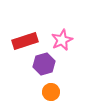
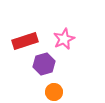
pink star: moved 2 px right, 1 px up
orange circle: moved 3 px right
